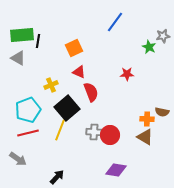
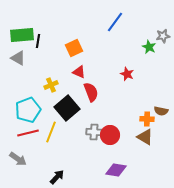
red star: rotated 24 degrees clockwise
brown semicircle: moved 1 px left, 1 px up
yellow line: moved 9 px left, 2 px down
